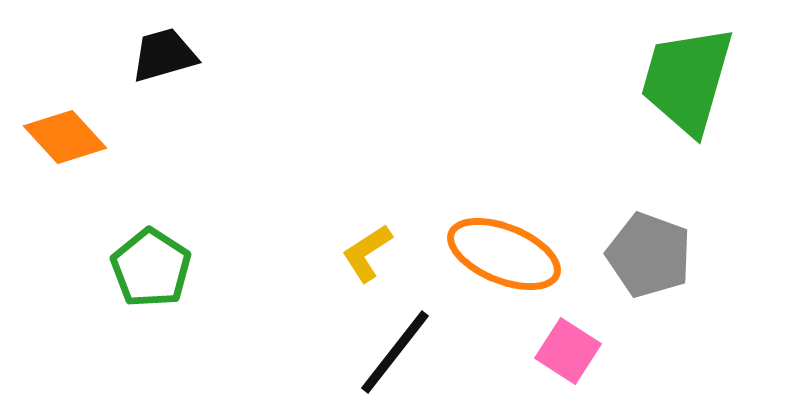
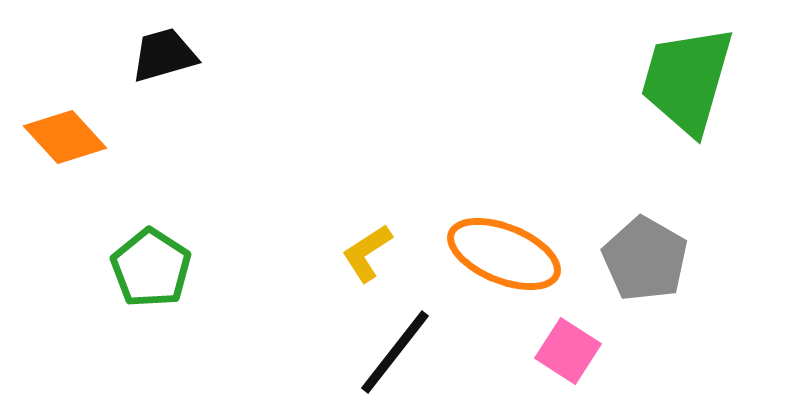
gray pentagon: moved 4 px left, 4 px down; rotated 10 degrees clockwise
